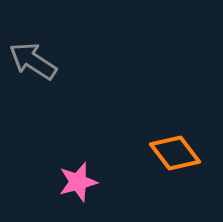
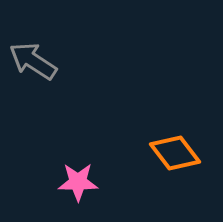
pink star: rotated 15 degrees clockwise
